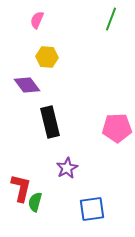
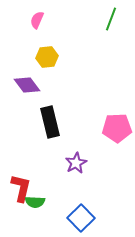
yellow hexagon: rotated 10 degrees counterclockwise
purple star: moved 9 px right, 5 px up
green semicircle: rotated 102 degrees counterclockwise
blue square: moved 11 px left, 9 px down; rotated 36 degrees counterclockwise
